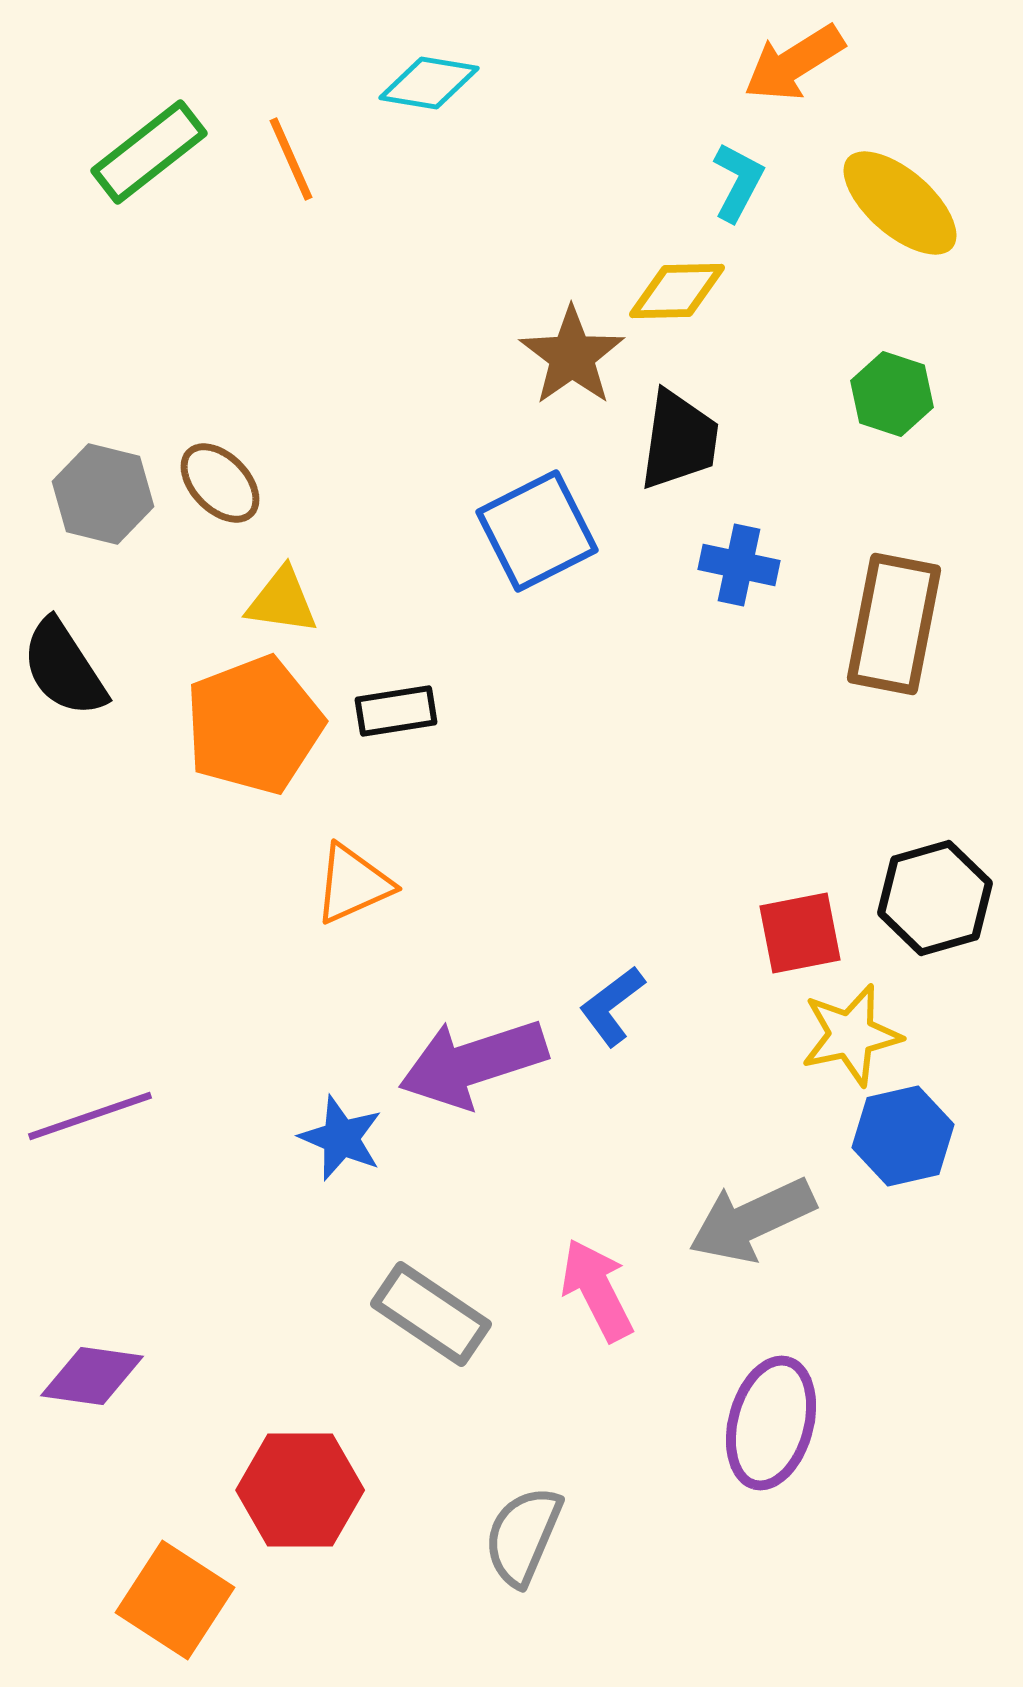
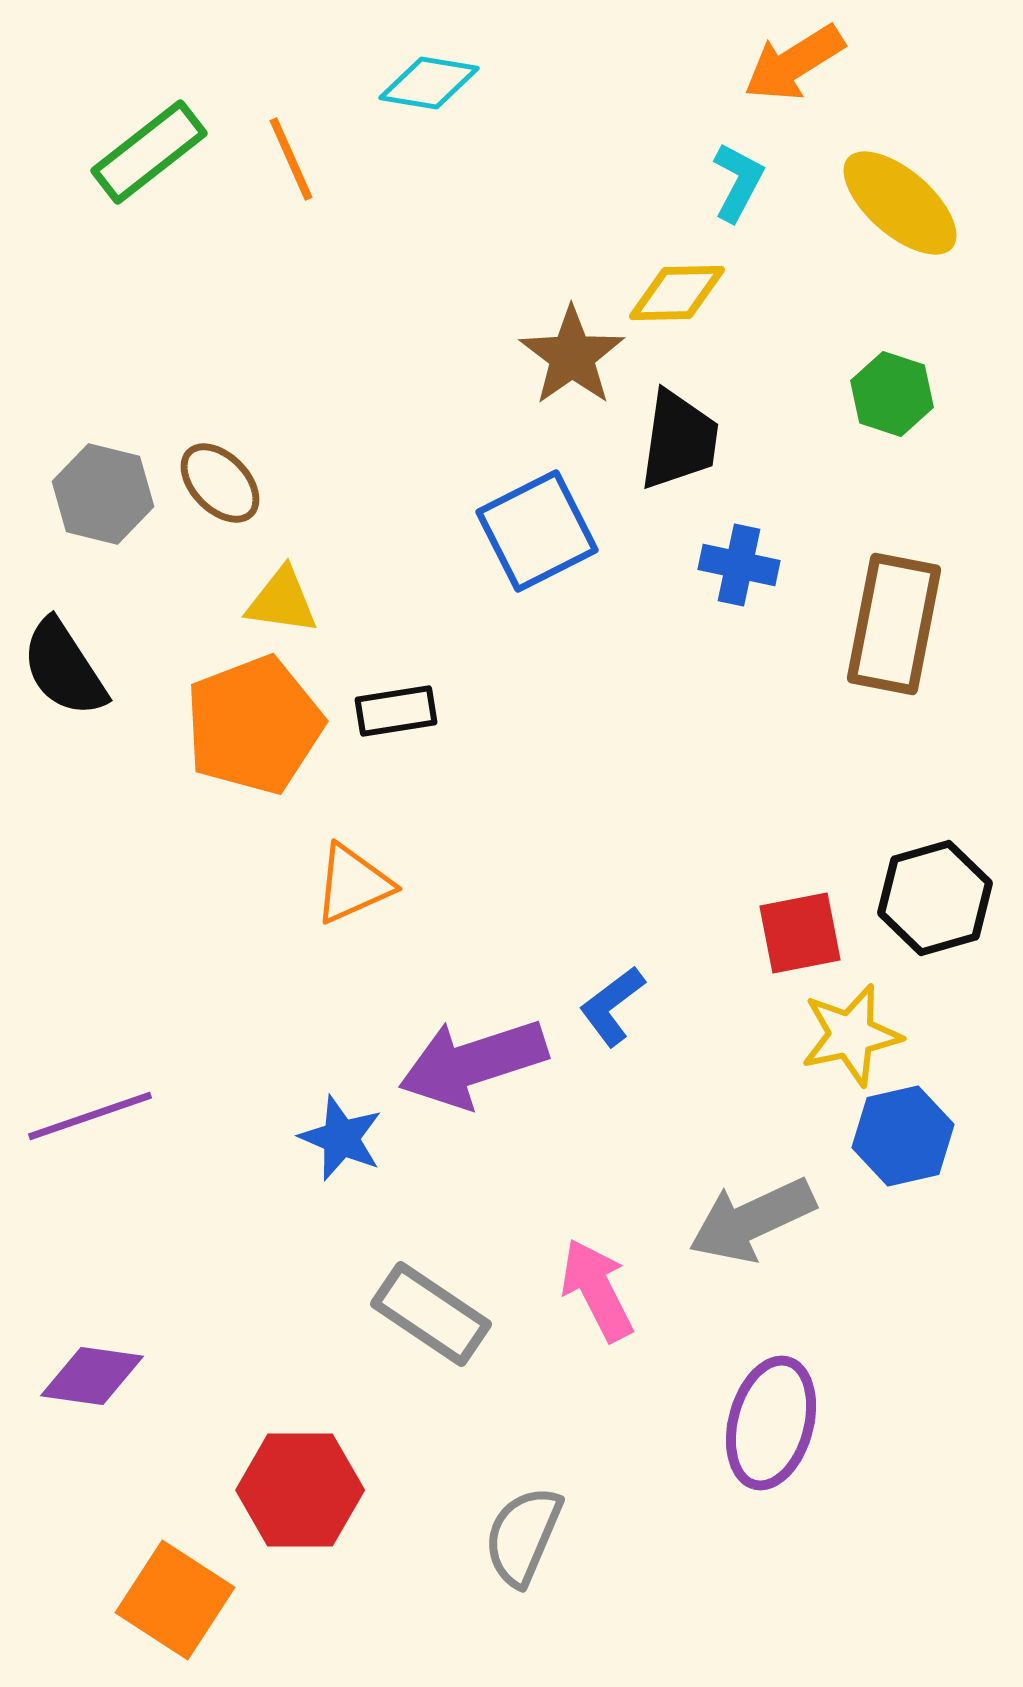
yellow diamond: moved 2 px down
